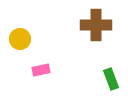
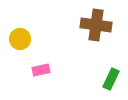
brown cross: rotated 8 degrees clockwise
green rectangle: rotated 45 degrees clockwise
